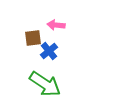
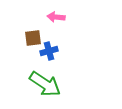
pink arrow: moved 8 px up
blue cross: rotated 24 degrees clockwise
